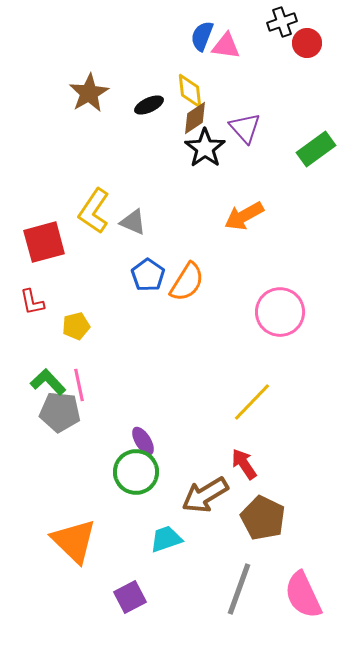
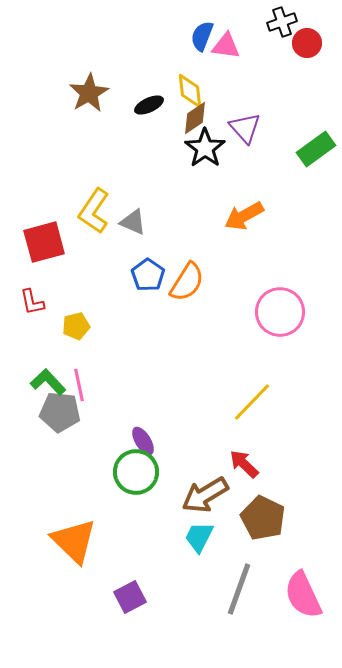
red arrow: rotated 12 degrees counterclockwise
cyan trapezoid: moved 33 px right, 2 px up; rotated 44 degrees counterclockwise
